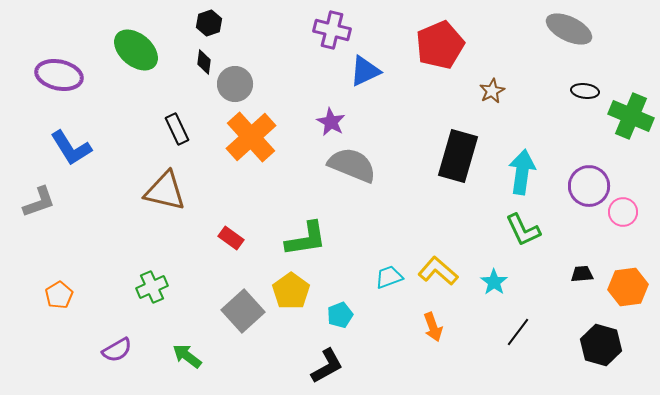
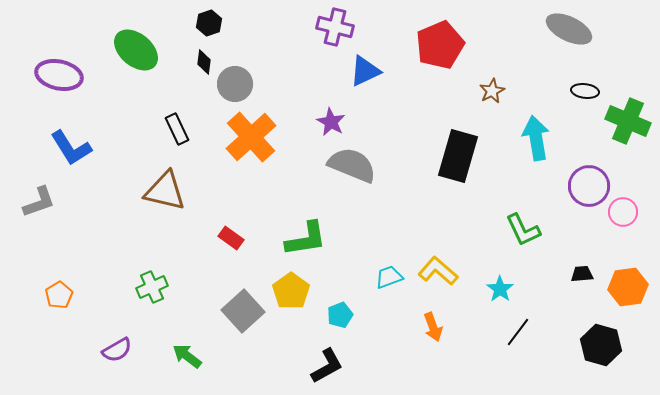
purple cross at (332, 30): moved 3 px right, 3 px up
green cross at (631, 116): moved 3 px left, 5 px down
cyan arrow at (522, 172): moved 14 px right, 34 px up; rotated 18 degrees counterclockwise
cyan star at (494, 282): moved 6 px right, 7 px down
